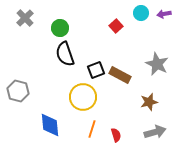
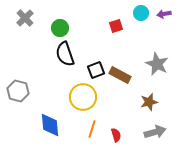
red square: rotated 24 degrees clockwise
